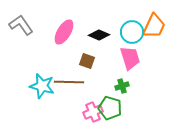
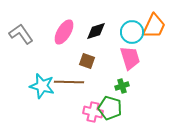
gray L-shape: moved 9 px down
black diamond: moved 3 px left, 4 px up; rotated 40 degrees counterclockwise
pink cross: rotated 36 degrees clockwise
